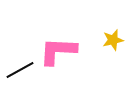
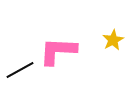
yellow star: rotated 15 degrees counterclockwise
